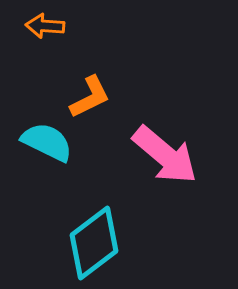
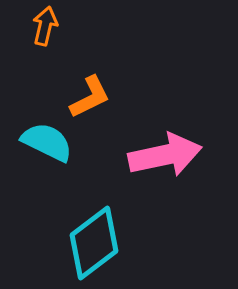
orange arrow: rotated 99 degrees clockwise
pink arrow: rotated 52 degrees counterclockwise
